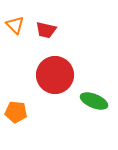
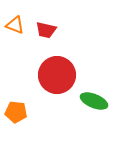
orange triangle: rotated 24 degrees counterclockwise
red circle: moved 2 px right
